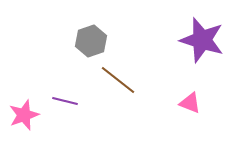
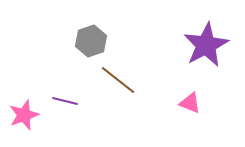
purple star: moved 4 px right, 5 px down; rotated 27 degrees clockwise
